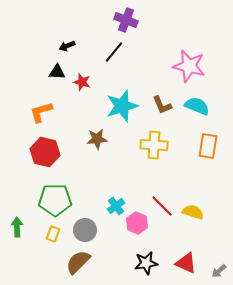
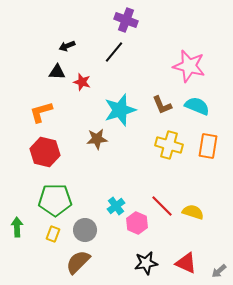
cyan star: moved 2 px left, 4 px down
yellow cross: moved 15 px right; rotated 12 degrees clockwise
